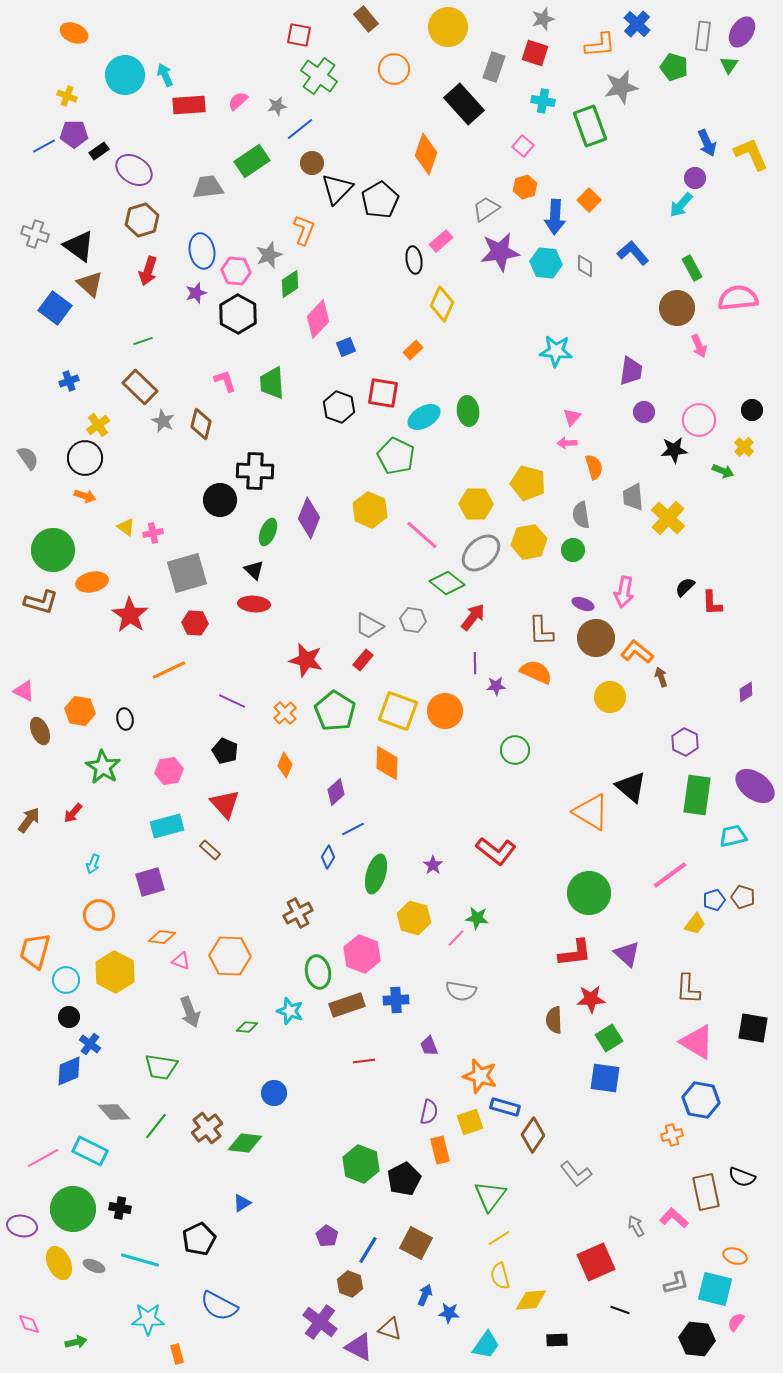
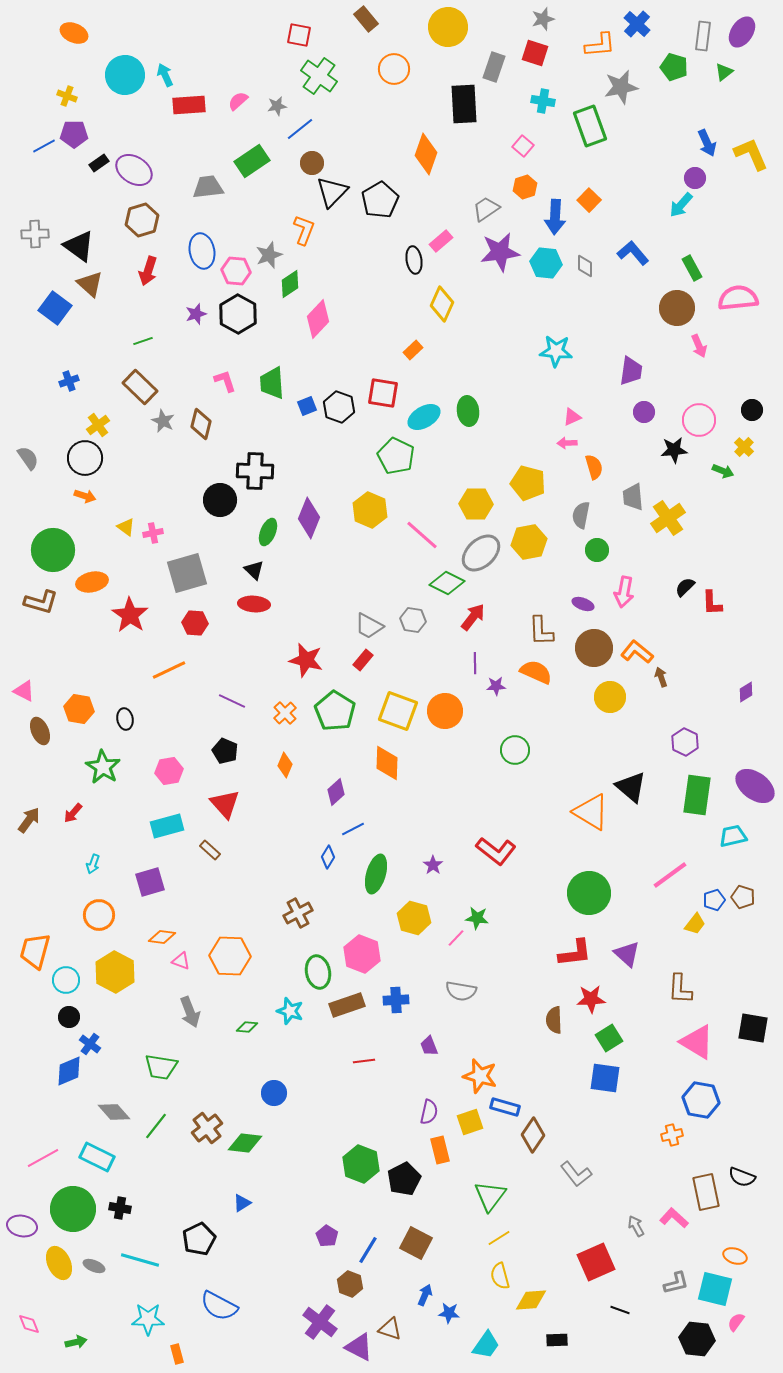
green triangle at (729, 65): moved 5 px left, 7 px down; rotated 18 degrees clockwise
black rectangle at (464, 104): rotated 39 degrees clockwise
black rectangle at (99, 151): moved 12 px down
black triangle at (337, 189): moved 5 px left, 3 px down
gray cross at (35, 234): rotated 20 degrees counterclockwise
purple star at (196, 293): moved 21 px down
blue square at (346, 347): moved 39 px left, 59 px down
pink triangle at (572, 417): rotated 24 degrees clockwise
gray semicircle at (581, 515): rotated 20 degrees clockwise
yellow cross at (668, 518): rotated 12 degrees clockwise
green circle at (573, 550): moved 24 px right
green diamond at (447, 583): rotated 12 degrees counterclockwise
brown circle at (596, 638): moved 2 px left, 10 px down
orange hexagon at (80, 711): moved 1 px left, 2 px up
brown L-shape at (688, 989): moved 8 px left
cyan rectangle at (90, 1151): moved 7 px right, 6 px down
